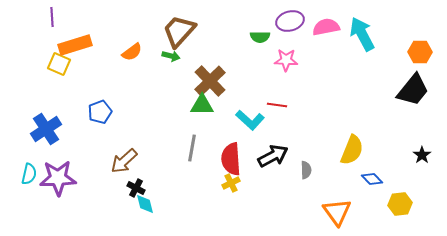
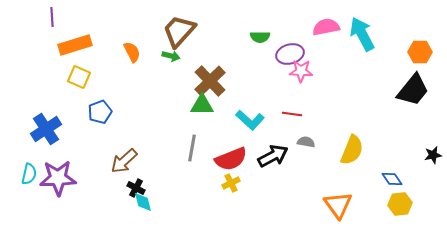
purple ellipse: moved 33 px down
orange semicircle: rotated 80 degrees counterclockwise
pink star: moved 15 px right, 11 px down
yellow square: moved 20 px right, 13 px down
red line: moved 15 px right, 9 px down
black star: moved 11 px right; rotated 24 degrees clockwise
red semicircle: rotated 108 degrees counterclockwise
gray semicircle: moved 28 px up; rotated 78 degrees counterclockwise
blue diamond: moved 20 px right; rotated 10 degrees clockwise
cyan diamond: moved 2 px left, 2 px up
orange triangle: moved 1 px right, 7 px up
